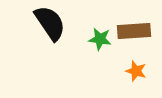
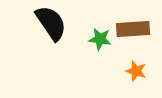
black semicircle: moved 1 px right
brown rectangle: moved 1 px left, 2 px up
